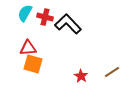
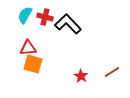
cyan semicircle: moved 2 px down
